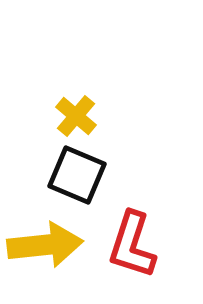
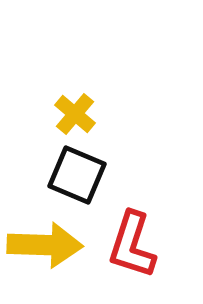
yellow cross: moved 1 px left, 2 px up
yellow arrow: rotated 8 degrees clockwise
